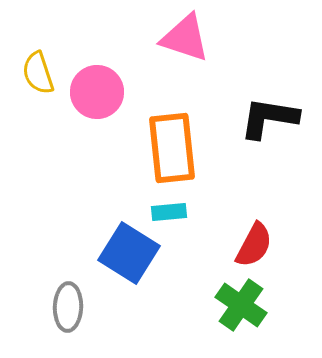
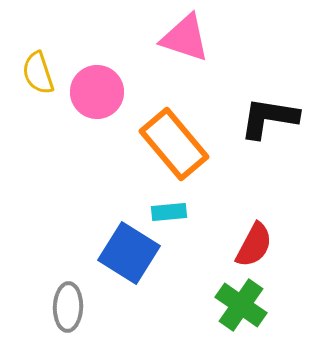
orange rectangle: moved 2 px right, 4 px up; rotated 34 degrees counterclockwise
